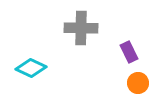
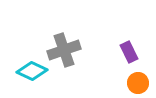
gray cross: moved 17 px left, 22 px down; rotated 20 degrees counterclockwise
cyan diamond: moved 1 px right, 3 px down
